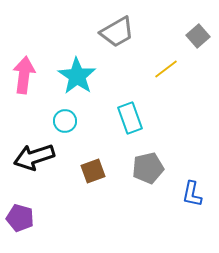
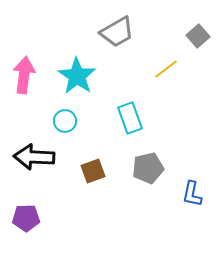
black arrow: rotated 21 degrees clockwise
purple pentagon: moved 6 px right; rotated 16 degrees counterclockwise
